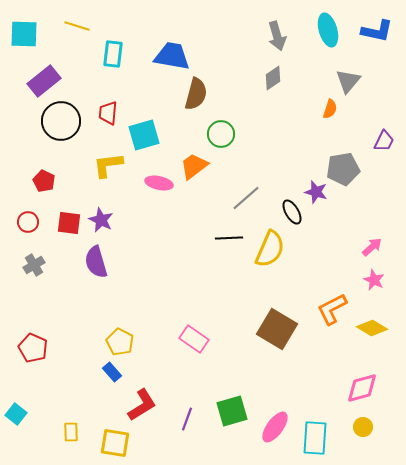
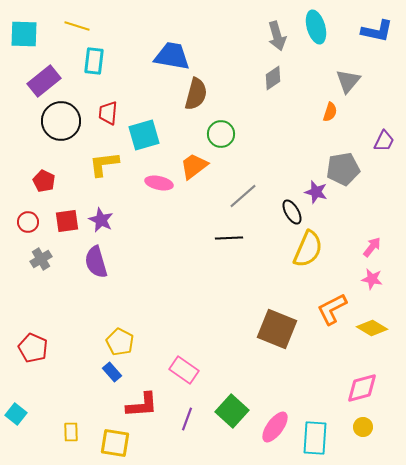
cyan ellipse at (328, 30): moved 12 px left, 3 px up
cyan rectangle at (113, 54): moved 19 px left, 7 px down
orange semicircle at (330, 109): moved 3 px down
yellow L-shape at (108, 165): moved 4 px left, 1 px up
gray line at (246, 198): moved 3 px left, 2 px up
red square at (69, 223): moved 2 px left, 2 px up; rotated 15 degrees counterclockwise
pink arrow at (372, 247): rotated 10 degrees counterclockwise
yellow semicircle at (270, 249): moved 38 px right
gray cross at (34, 265): moved 7 px right, 6 px up
pink star at (374, 280): moved 2 px left, 1 px up; rotated 15 degrees counterclockwise
brown square at (277, 329): rotated 9 degrees counterclockwise
pink rectangle at (194, 339): moved 10 px left, 31 px down
red L-shape at (142, 405): rotated 28 degrees clockwise
green square at (232, 411): rotated 32 degrees counterclockwise
